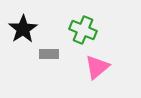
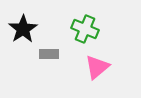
green cross: moved 2 px right, 1 px up
